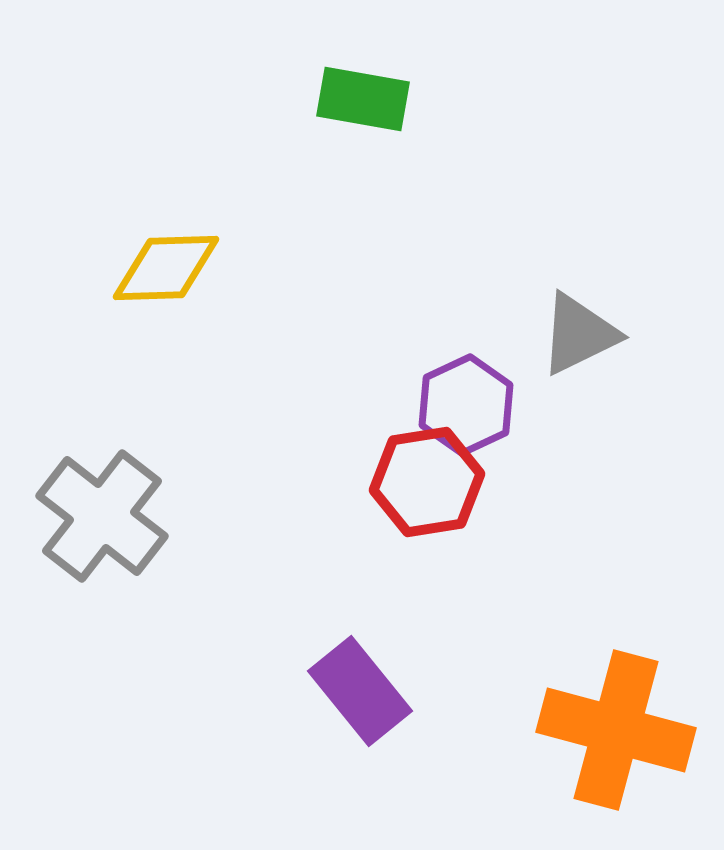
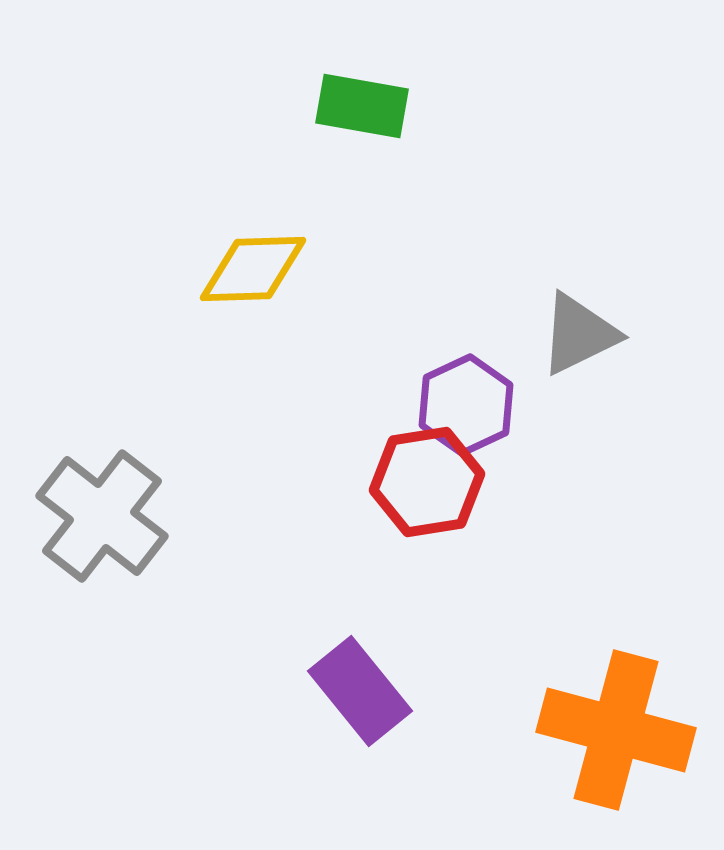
green rectangle: moved 1 px left, 7 px down
yellow diamond: moved 87 px right, 1 px down
